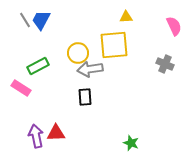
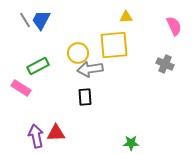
green star: rotated 21 degrees counterclockwise
